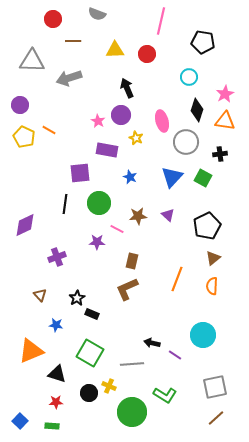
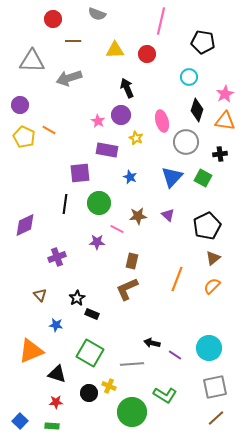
orange semicircle at (212, 286): rotated 42 degrees clockwise
cyan circle at (203, 335): moved 6 px right, 13 px down
